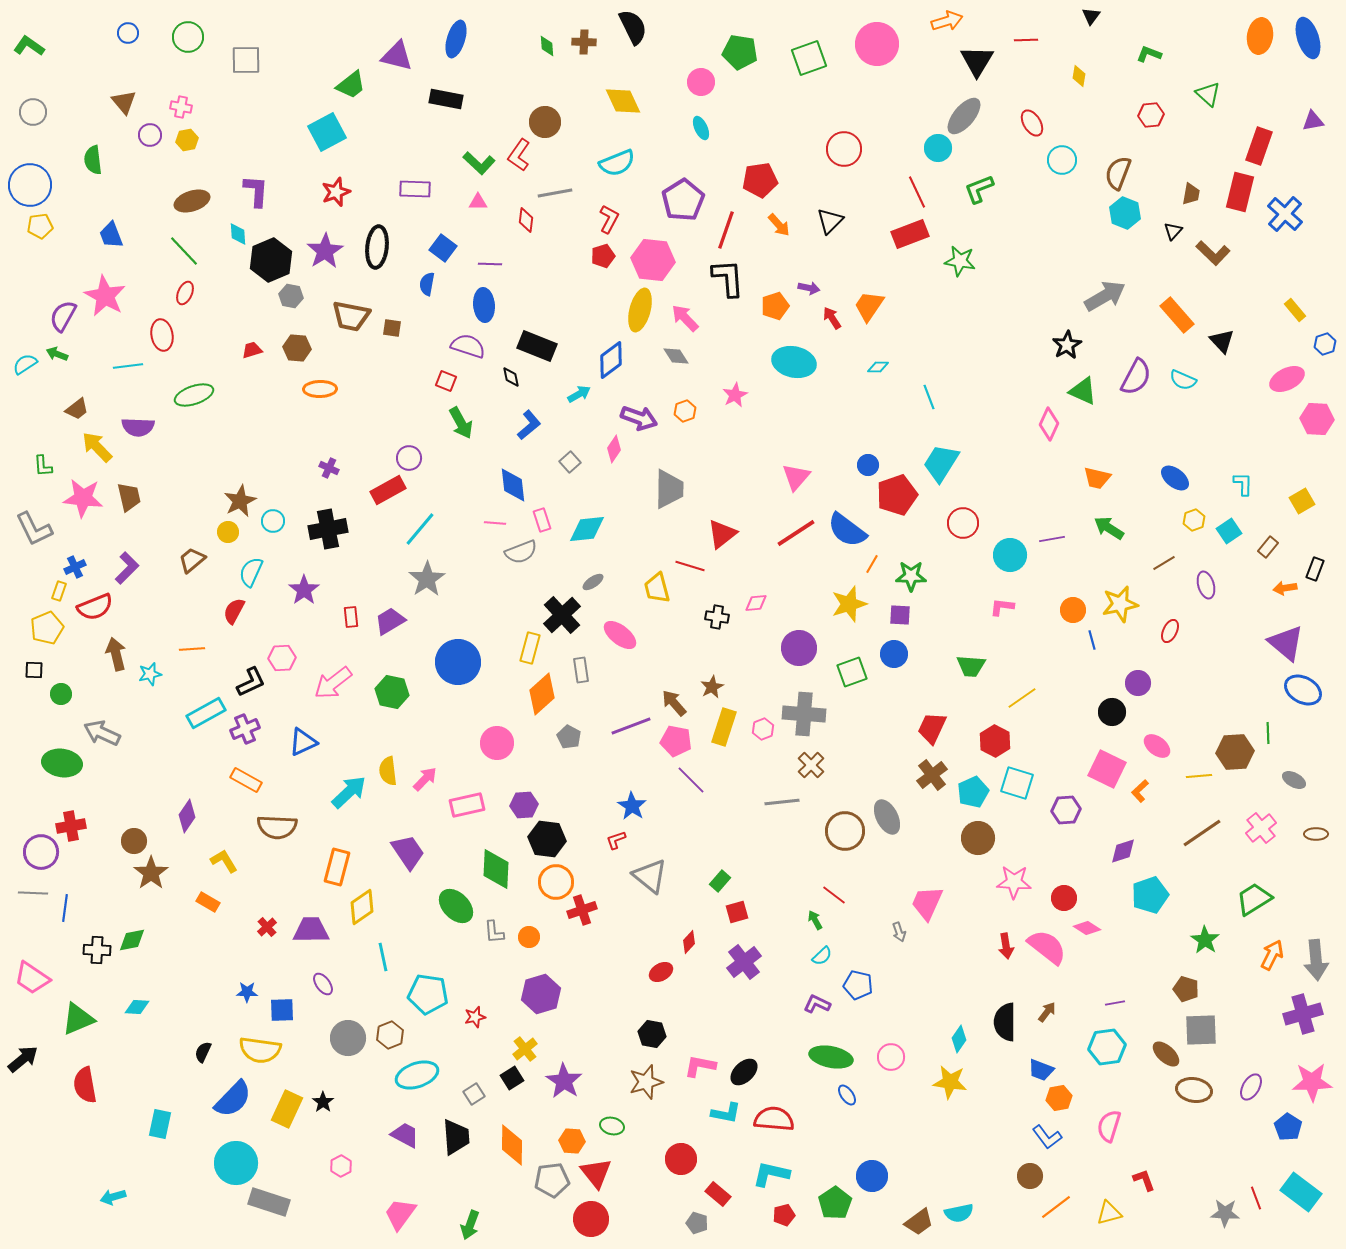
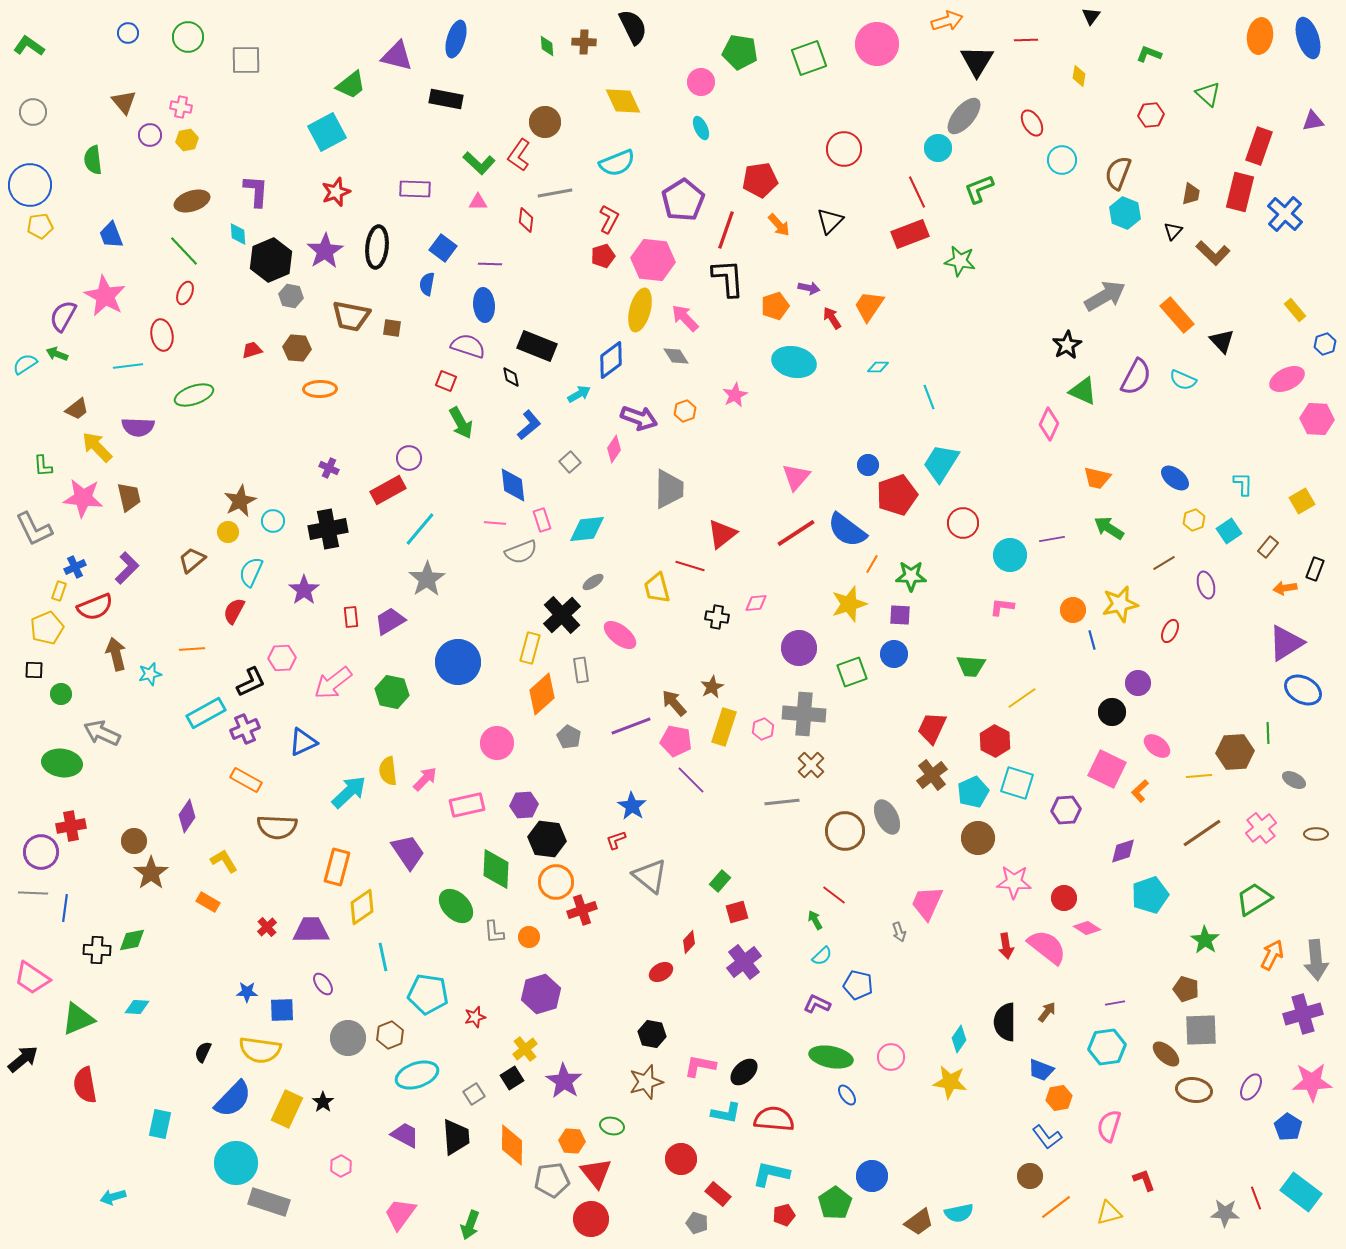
purple triangle at (1286, 643): rotated 48 degrees clockwise
